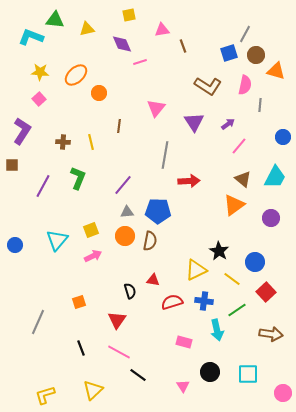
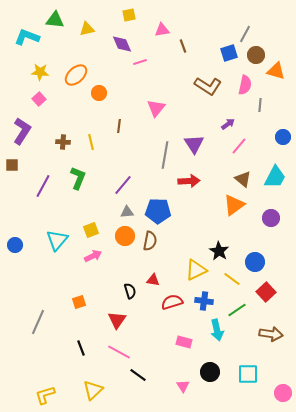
cyan L-shape at (31, 37): moved 4 px left
purple triangle at (194, 122): moved 22 px down
